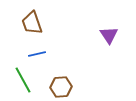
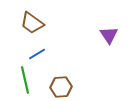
brown trapezoid: rotated 35 degrees counterclockwise
blue line: rotated 18 degrees counterclockwise
green line: moved 2 px right; rotated 16 degrees clockwise
